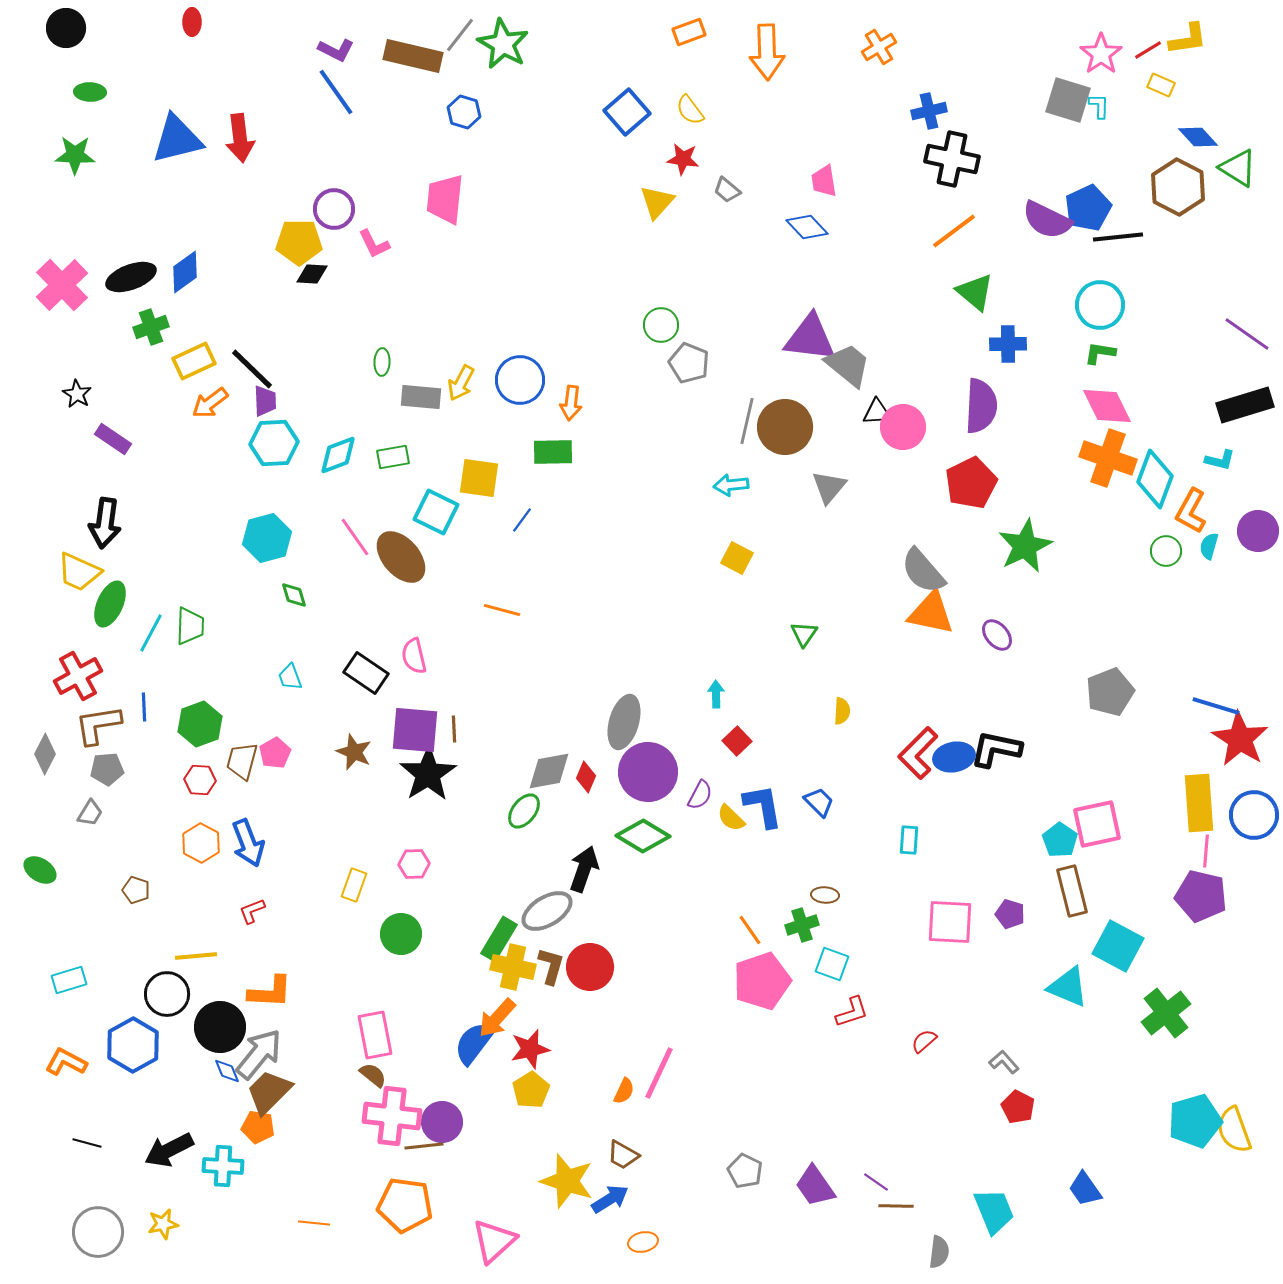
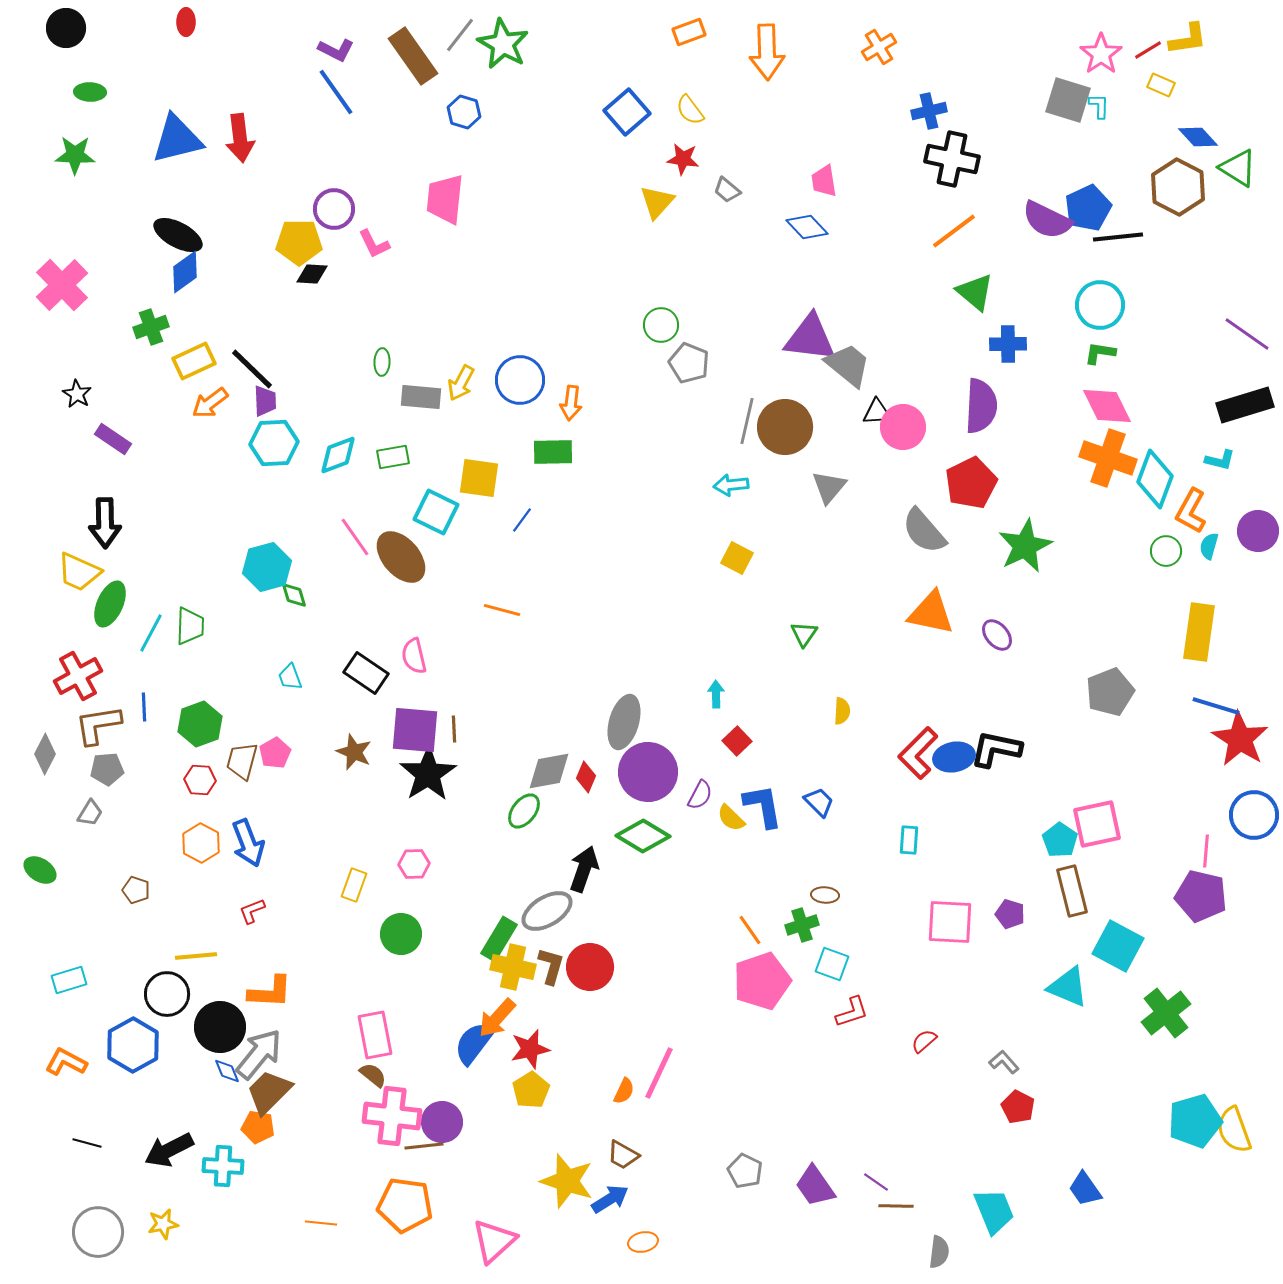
red ellipse at (192, 22): moved 6 px left
brown rectangle at (413, 56): rotated 42 degrees clockwise
black ellipse at (131, 277): moved 47 px right, 42 px up; rotated 48 degrees clockwise
black arrow at (105, 523): rotated 9 degrees counterclockwise
cyan hexagon at (267, 538): moved 29 px down
gray semicircle at (923, 571): moved 1 px right, 40 px up
yellow rectangle at (1199, 803): moved 171 px up; rotated 12 degrees clockwise
orange line at (314, 1223): moved 7 px right
